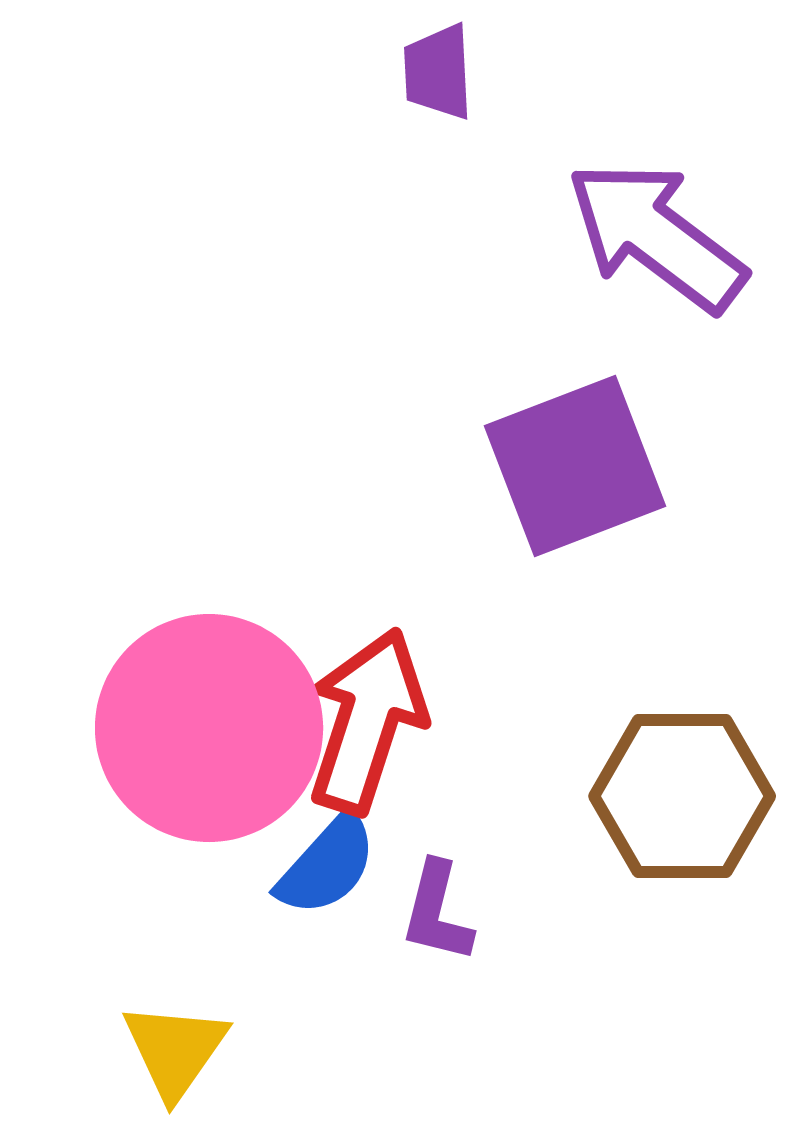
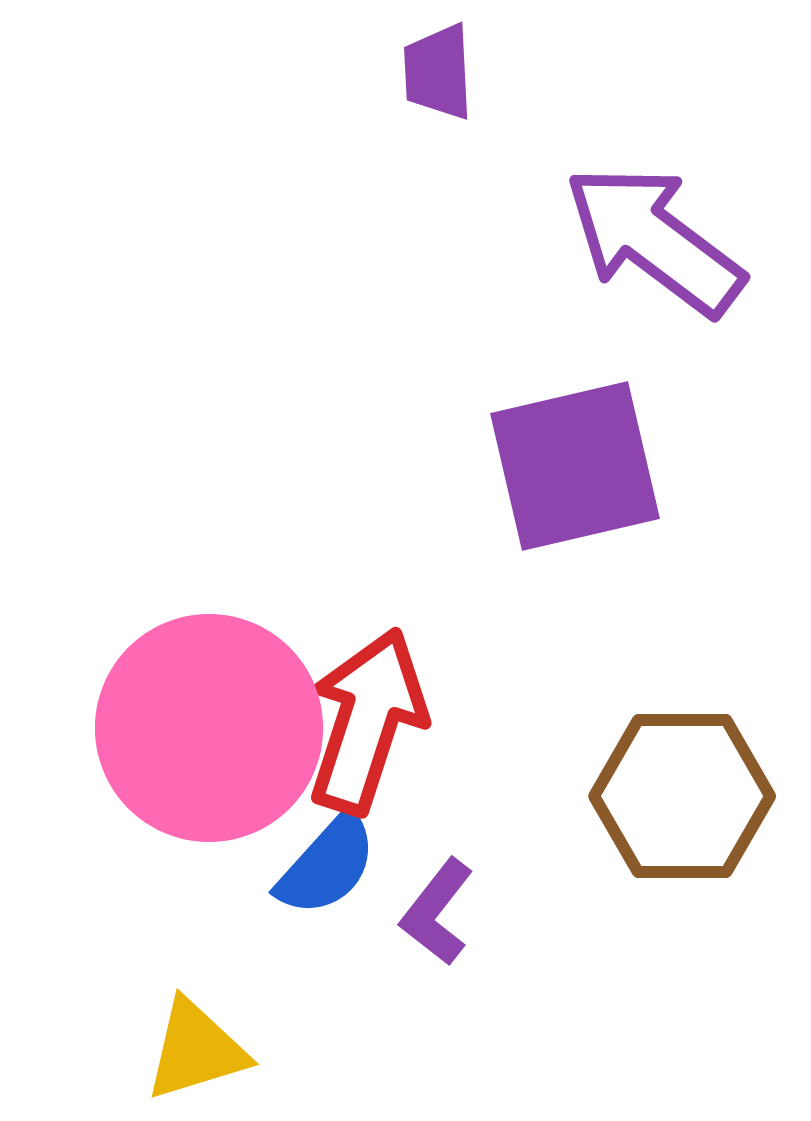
purple arrow: moved 2 px left, 4 px down
purple square: rotated 8 degrees clockwise
purple L-shape: rotated 24 degrees clockwise
yellow triangle: moved 21 px right; rotated 38 degrees clockwise
